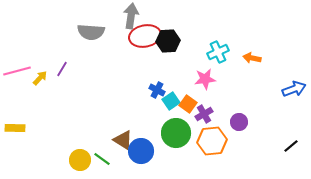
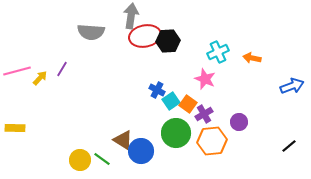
pink star: rotated 30 degrees clockwise
blue arrow: moved 2 px left, 3 px up
black line: moved 2 px left
